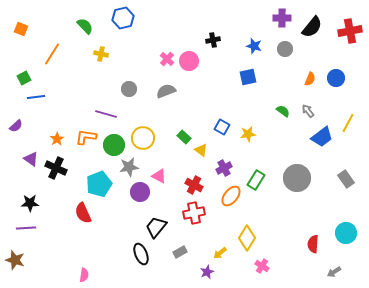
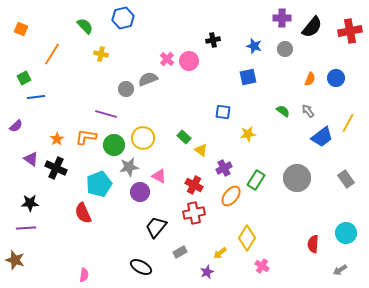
gray circle at (129, 89): moved 3 px left
gray semicircle at (166, 91): moved 18 px left, 12 px up
blue square at (222, 127): moved 1 px right, 15 px up; rotated 21 degrees counterclockwise
black ellipse at (141, 254): moved 13 px down; rotated 40 degrees counterclockwise
gray arrow at (334, 272): moved 6 px right, 2 px up
